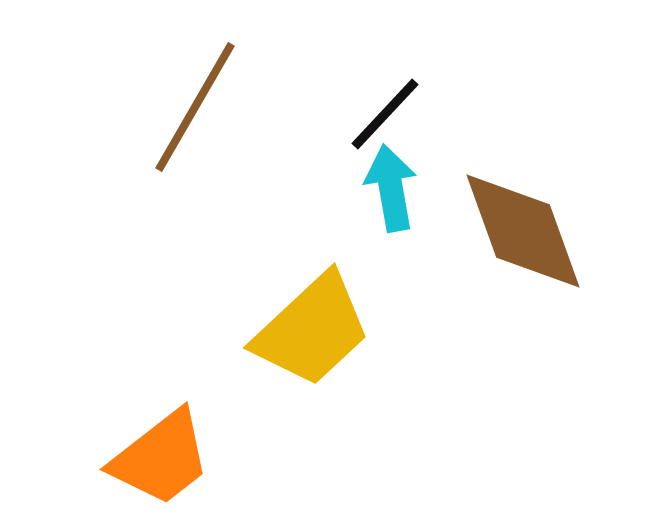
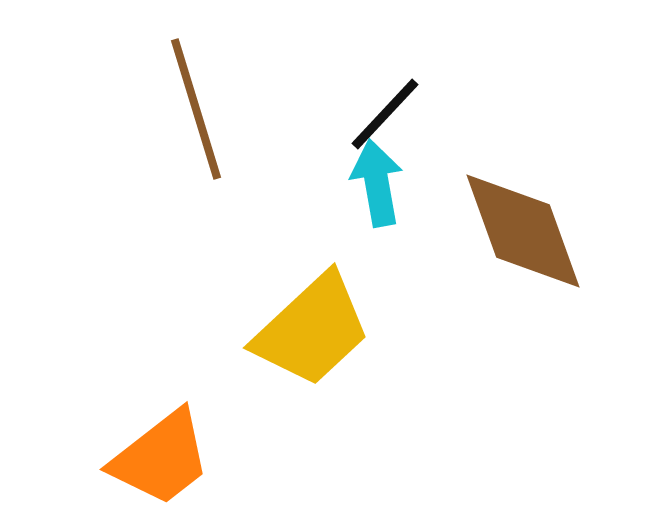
brown line: moved 1 px right, 2 px down; rotated 47 degrees counterclockwise
cyan arrow: moved 14 px left, 5 px up
